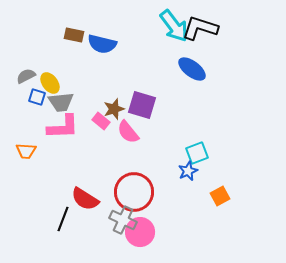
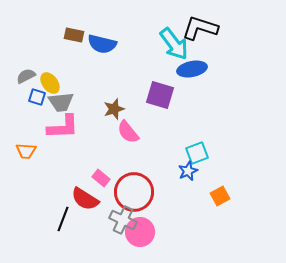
cyan arrow: moved 18 px down
blue ellipse: rotated 48 degrees counterclockwise
purple square: moved 18 px right, 10 px up
pink rectangle: moved 57 px down
